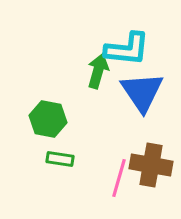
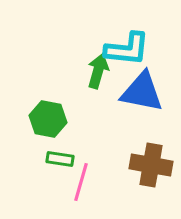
blue triangle: rotated 45 degrees counterclockwise
pink line: moved 38 px left, 4 px down
